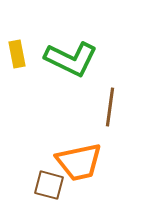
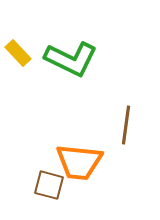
yellow rectangle: moved 1 px right, 1 px up; rotated 32 degrees counterclockwise
brown line: moved 16 px right, 18 px down
orange trapezoid: rotated 18 degrees clockwise
